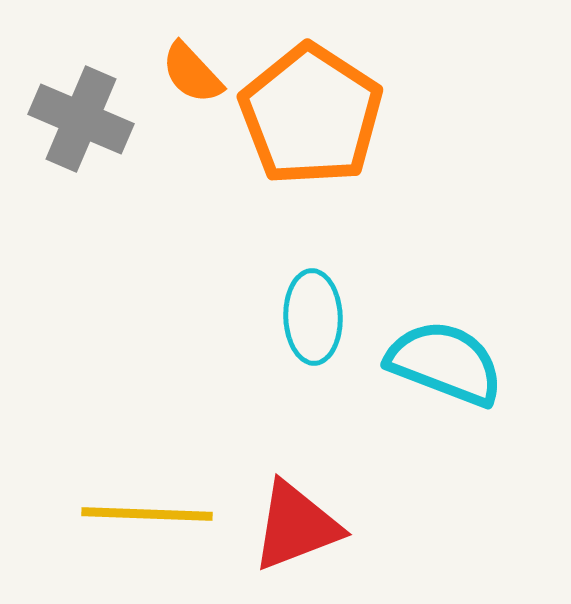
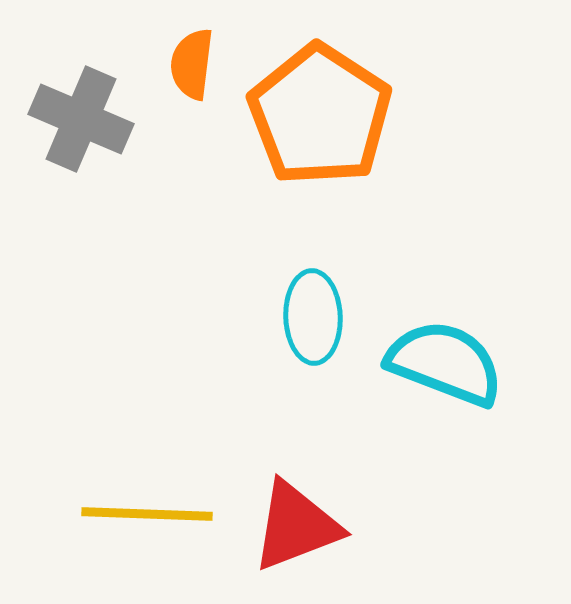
orange semicircle: moved 9 px up; rotated 50 degrees clockwise
orange pentagon: moved 9 px right
